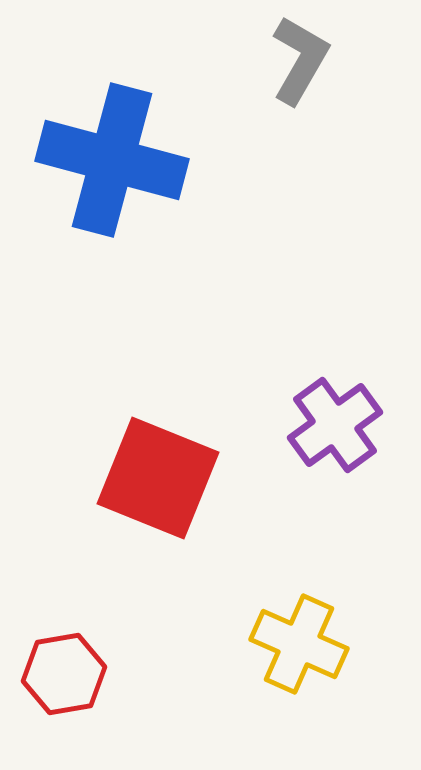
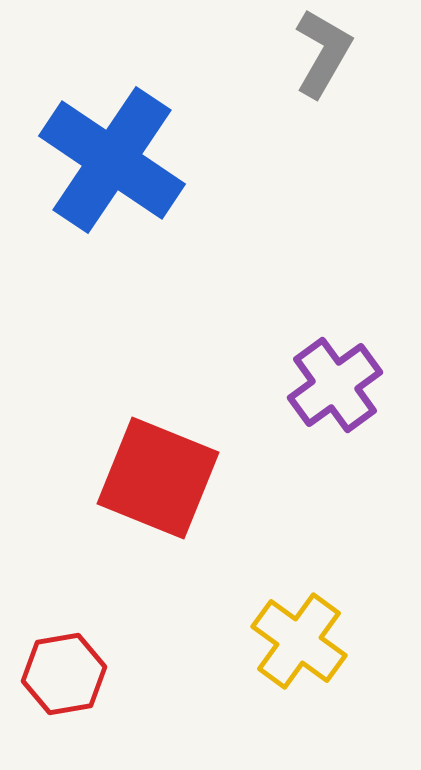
gray L-shape: moved 23 px right, 7 px up
blue cross: rotated 19 degrees clockwise
purple cross: moved 40 px up
yellow cross: moved 3 px up; rotated 12 degrees clockwise
